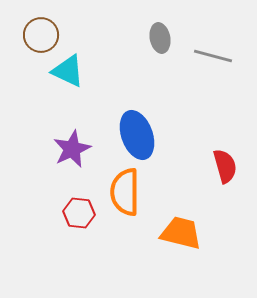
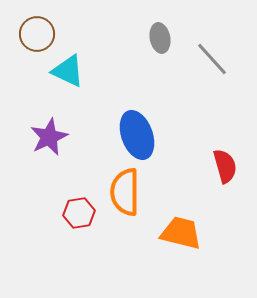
brown circle: moved 4 px left, 1 px up
gray line: moved 1 px left, 3 px down; rotated 33 degrees clockwise
purple star: moved 23 px left, 12 px up
red hexagon: rotated 16 degrees counterclockwise
